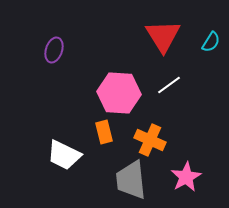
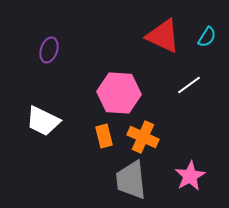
red triangle: rotated 33 degrees counterclockwise
cyan semicircle: moved 4 px left, 5 px up
purple ellipse: moved 5 px left
white line: moved 20 px right
orange rectangle: moved 4 px down
orange cross: moved 7 px left, 3 px up
white trapezoid: moved 21 px left, 34 px up
pink star: moved 4 px right, 1 px up
